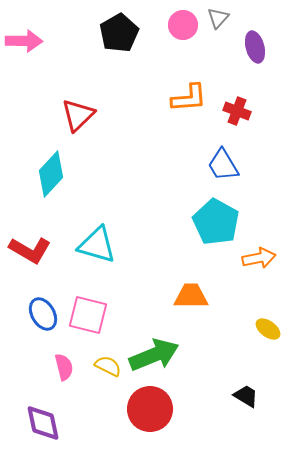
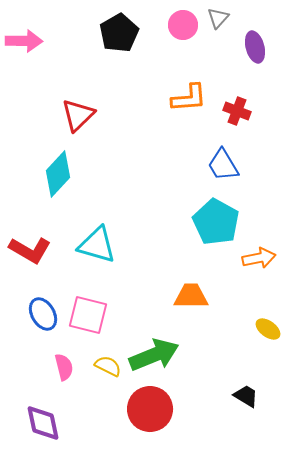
cyan diamond: moved 7 px right
